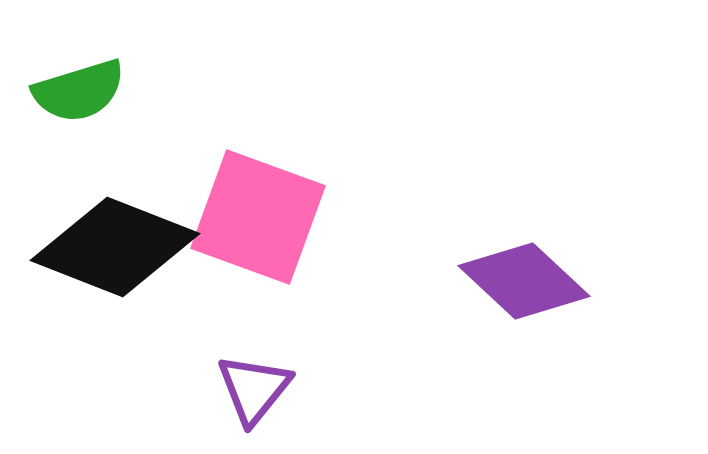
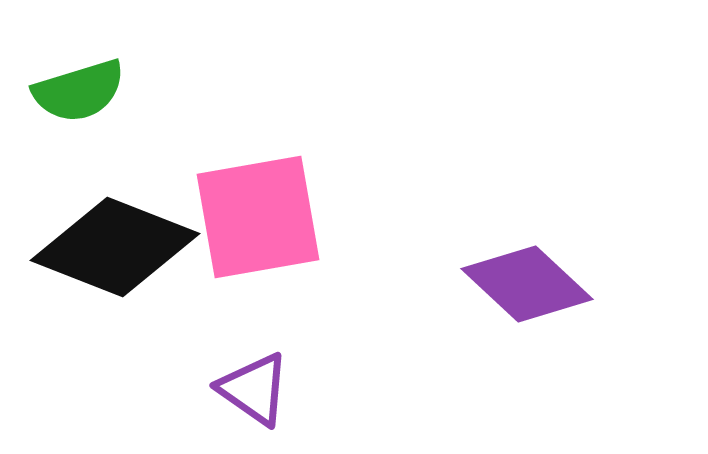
pink square: rotated 30 degrees counterclockwise
purple diamond: moved 3 px right, 3 px down
purple triangle: rotated 34 degrees counterclockwise
